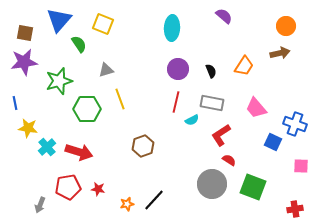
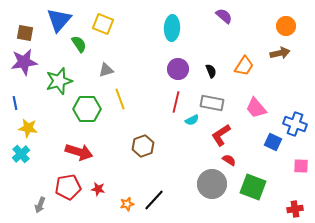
cyan cross: moved 26 px left, 7 px down
